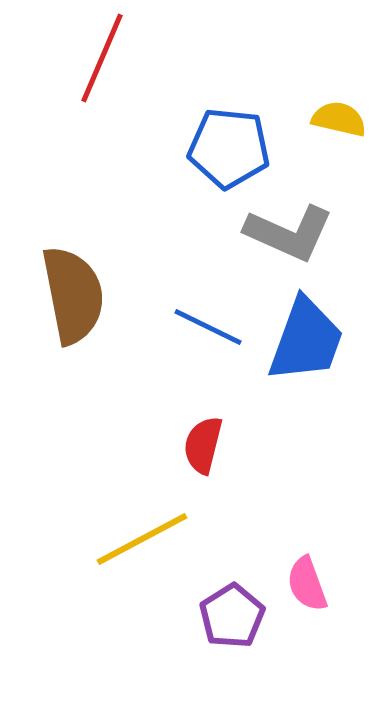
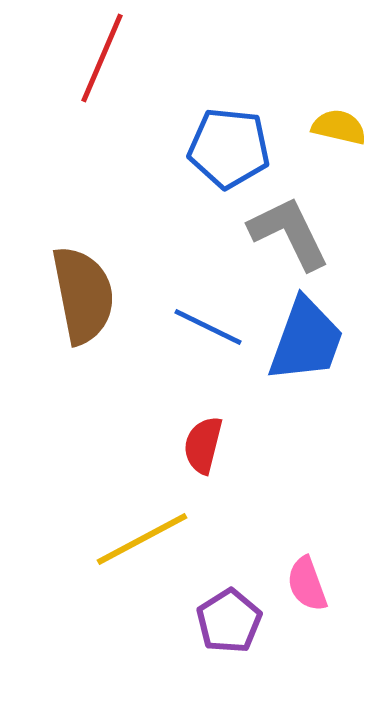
yellow semicircle: moved 8 px down
gray L-shape: rotated 140 degrees counterclockwise
brown semicircle: moved 10 px right
purple pentagon: moved 3 px left, 5 px down
